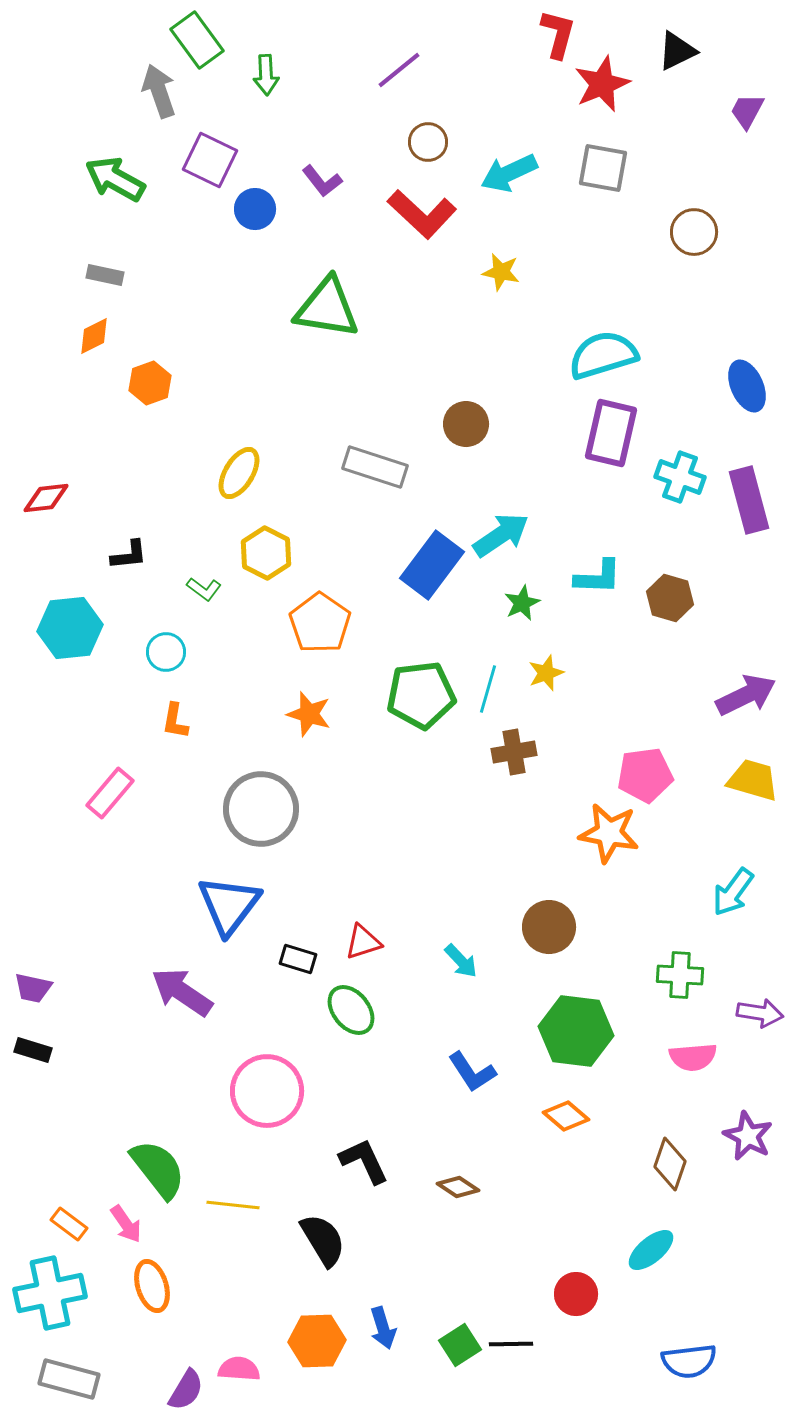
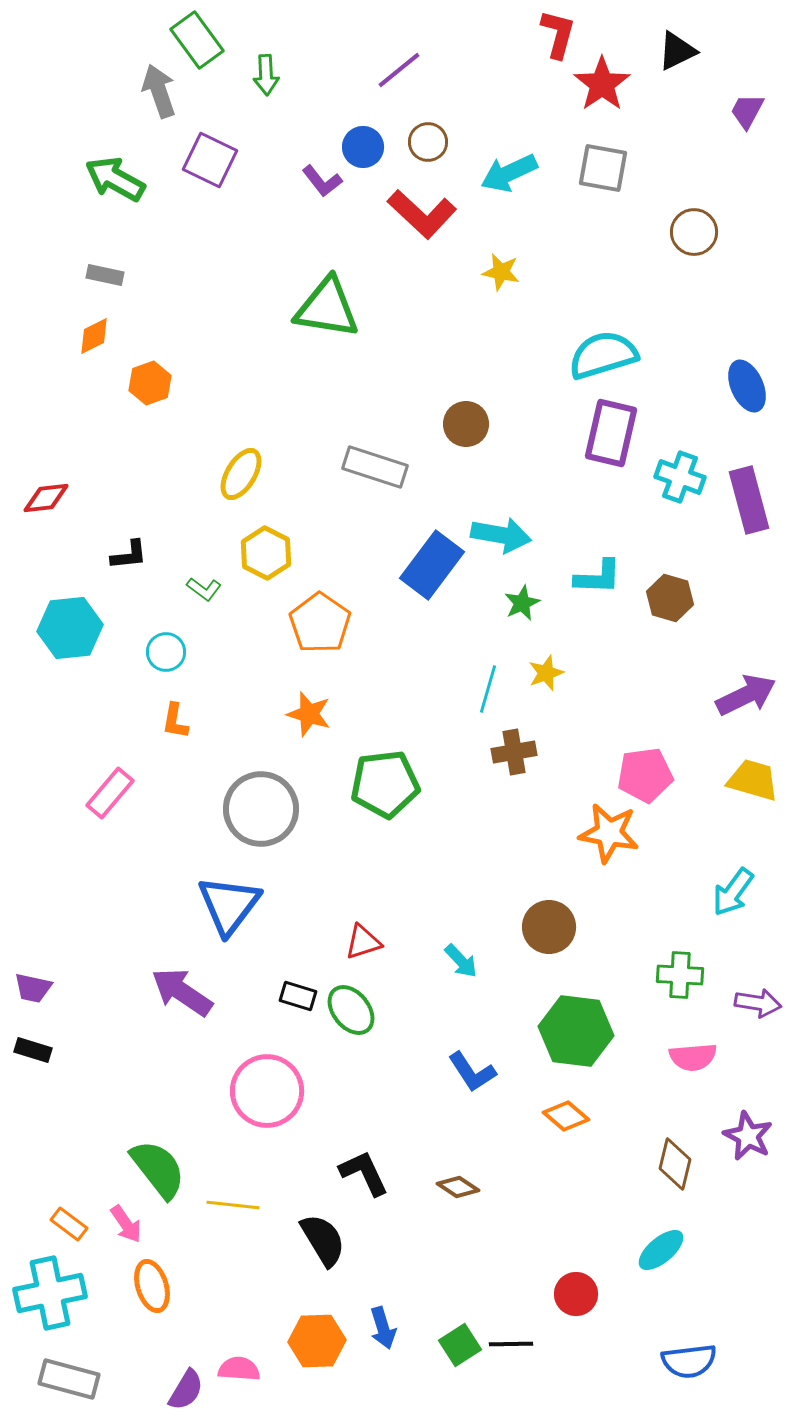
red star at (602, 84): rotated 12 degrees counterclockwise
blue circle at (255, 209): moved 108 px right, 62 px up
yellow ellipse at (239, 473): moved 2 px right, 1 px down
cyan arrow at (501, 535): rotated 44 degrees clockwise
green pentagon at (421, 695): moved 36 px left, 89 px down
black rectangle at (298, 959): moved 37 px down
purple arrow at (760, 1013): moved 2 px left, 10 px up
black L-shape at (364, 1161): moved 12 px down
brown diamond at (670, 1164): moved 5 px right; rotated 6 degrees counterclockwise
cyan ellipse at (651, 1250): moved 10 px right
